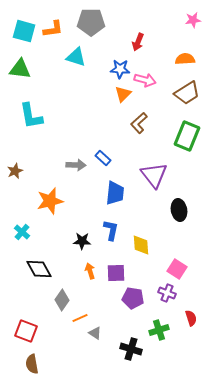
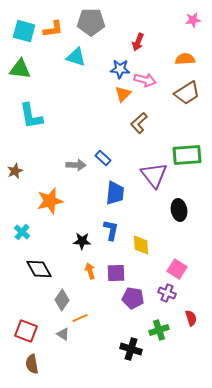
green rectangle: moved 19 px down; rotated 64 degrees clockwise
gray triangle: moved 32 px left, 1 px down
